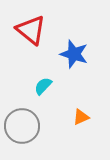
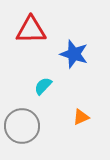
red triangle: rotated 40 degrees counterclockwise
